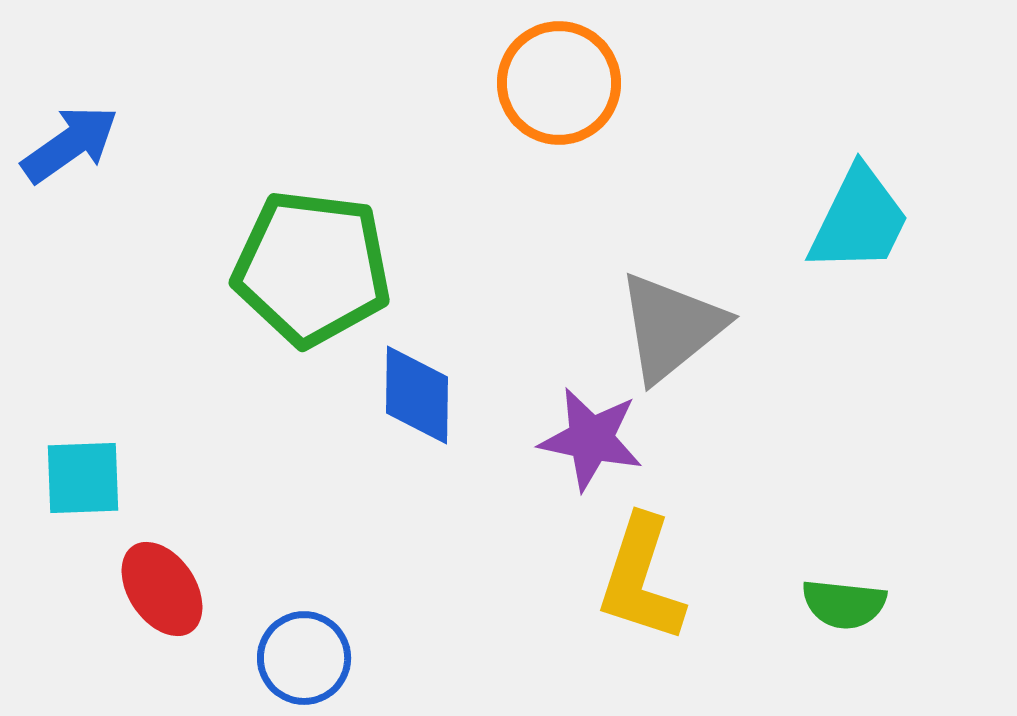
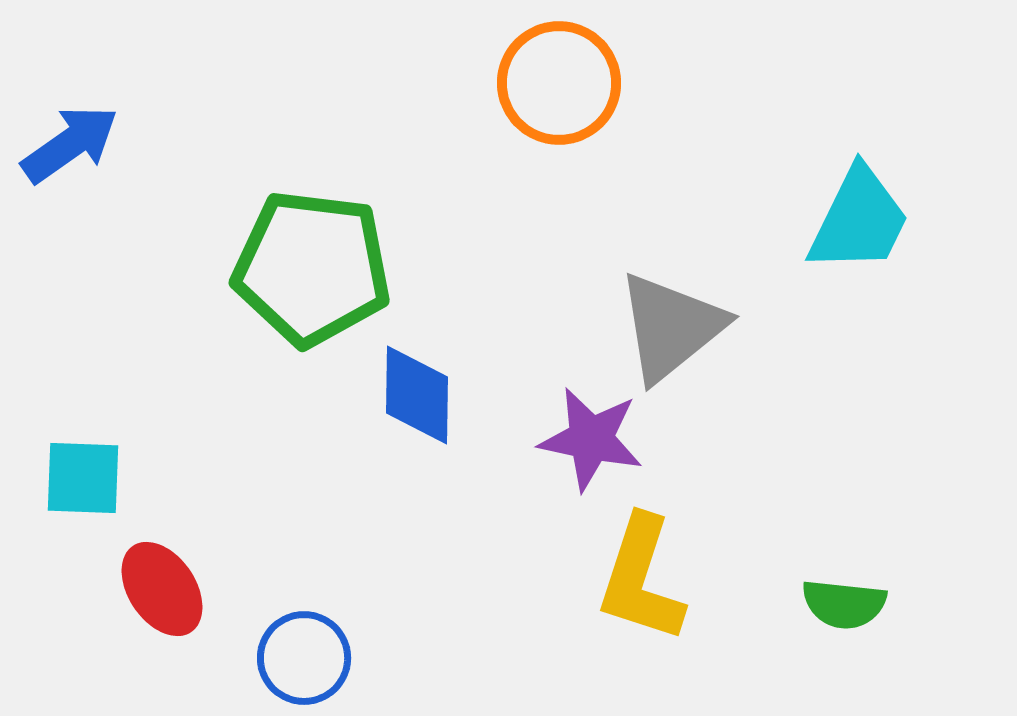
cyan square: rotated 4 degrees clockwise
